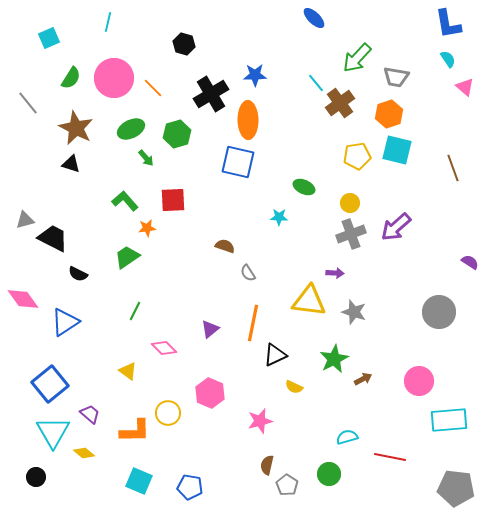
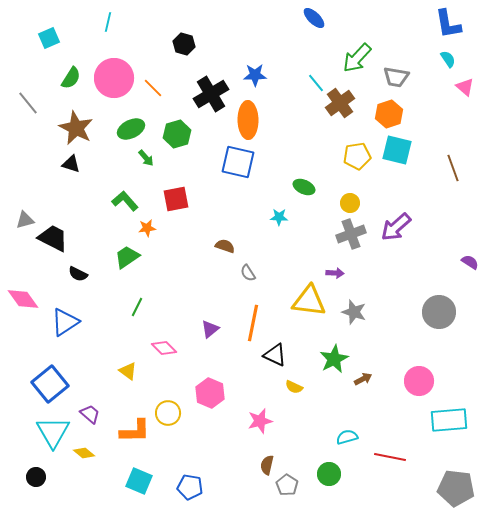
red square at (173, 200): moved 3 px right, 1 px up; rotated 8 degrees counterclockwise
green line at (135, 311): moved 2 px right, 4 px up
black triangle at (275, 355): rotated 50 degrees clockwise
